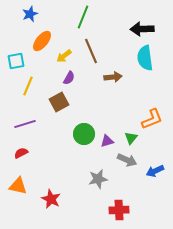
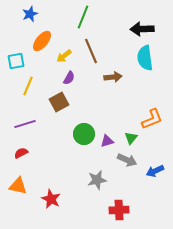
gray star: moved 1 px left, 1 px down
